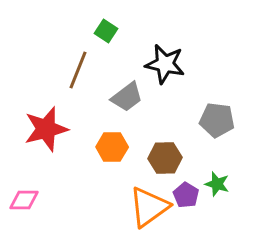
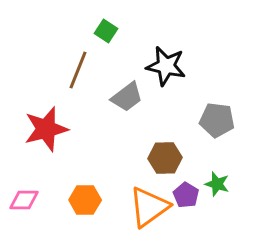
black star: moved 1 px right, 2 px down
orange hexagon: moved 27 px left, 53 px down
